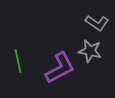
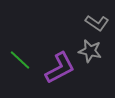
green line: moved 2 px right, 1 px up; rotated 35 degrees counterclockwise
